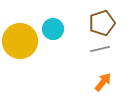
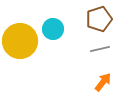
brown pentagon: moved 3 px left, 4 px up
